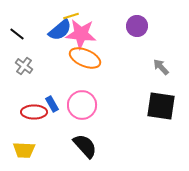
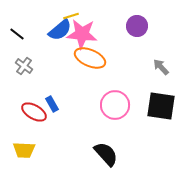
pink star: moved 1 px right
orange ellipse: moved 5 px right
pink circle: moved 33 px right
red ellipse: rotated 30 degrees clockwise
black semicircle: moved 21 px right, 8 px down
